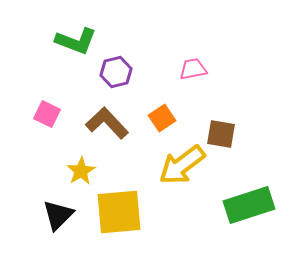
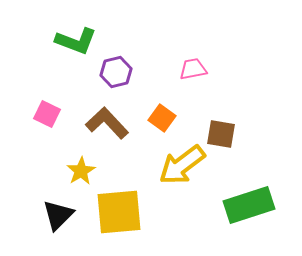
orange square: rotated 20 degrees counterclockwise
